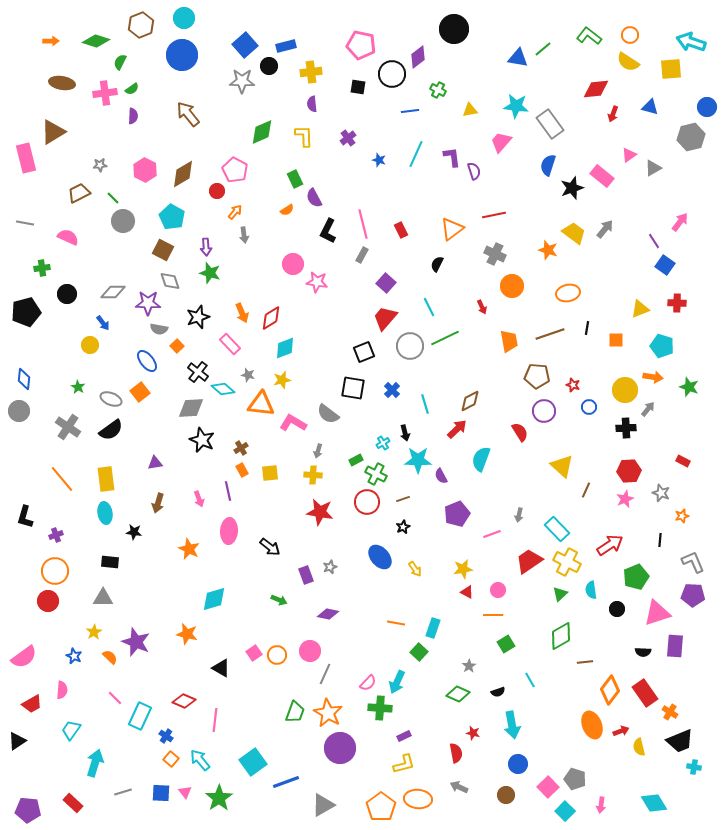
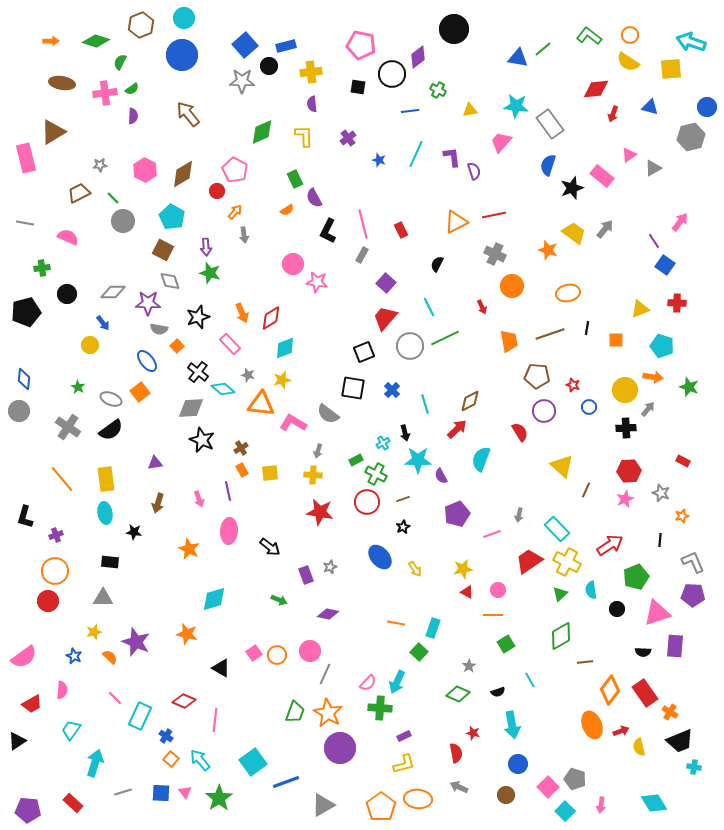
orange triangle at (452, 229): moved 4 px right, 7 px up; rotated 10 degrees clockwise
yellow star at (94, 632): rotated 14 degrees clockwise
